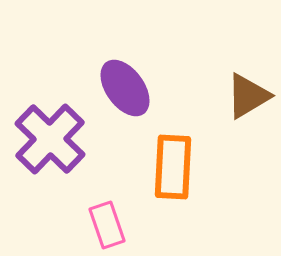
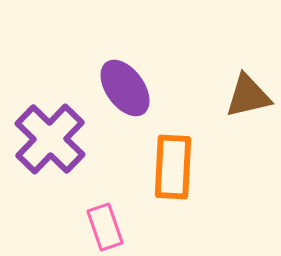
brown triangle: rotated 18 degrees clockwise
pink rectangle: moved 2 px left, 2 px down
